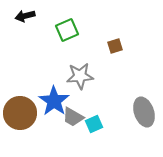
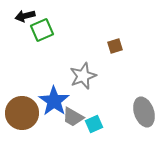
green square: moved 25 px left
gray star: moved 3 px right; rotated 16 degrees counterclockwise
brown circle: moved 2 px right
